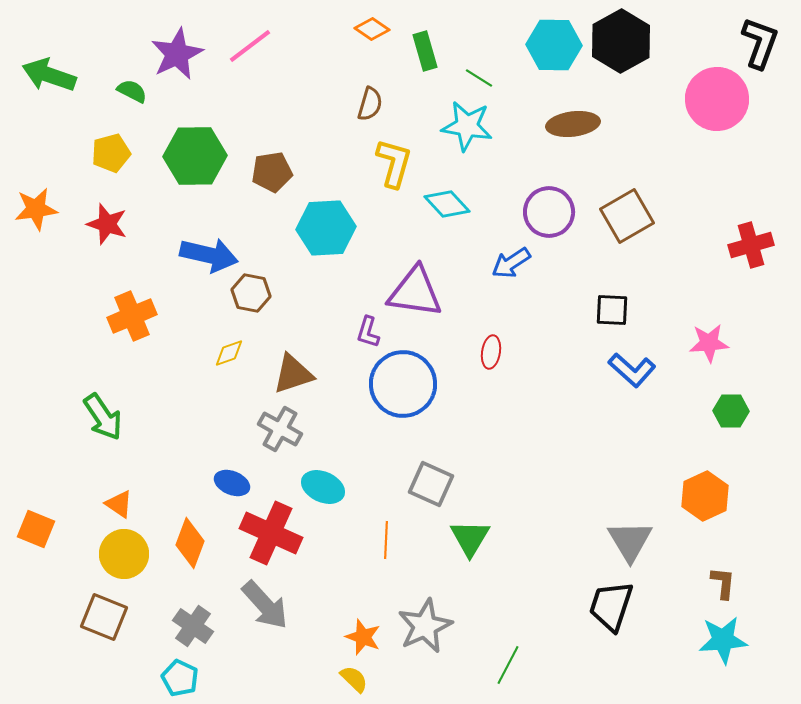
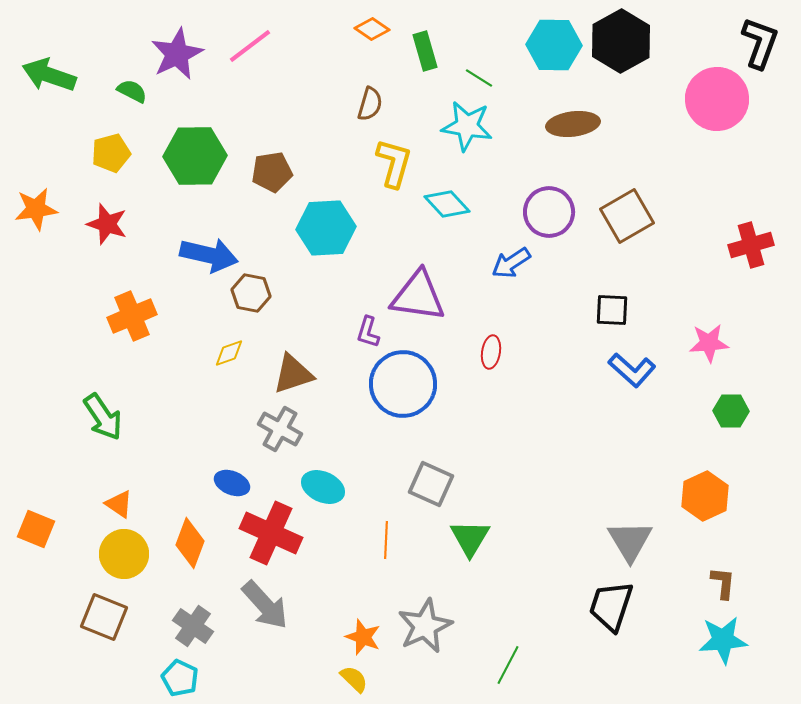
purple triangle at (415, 292): moved 3 px right, 4 px down
